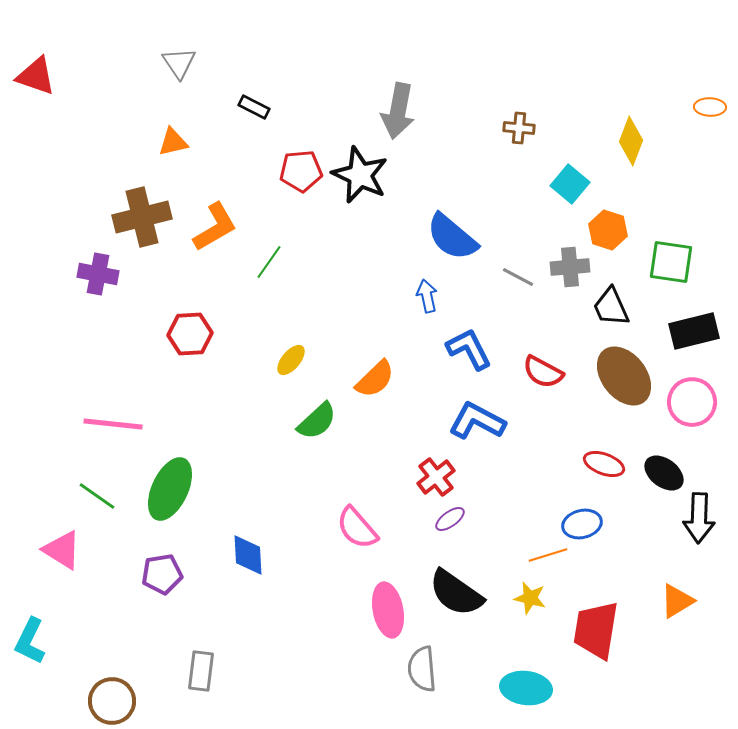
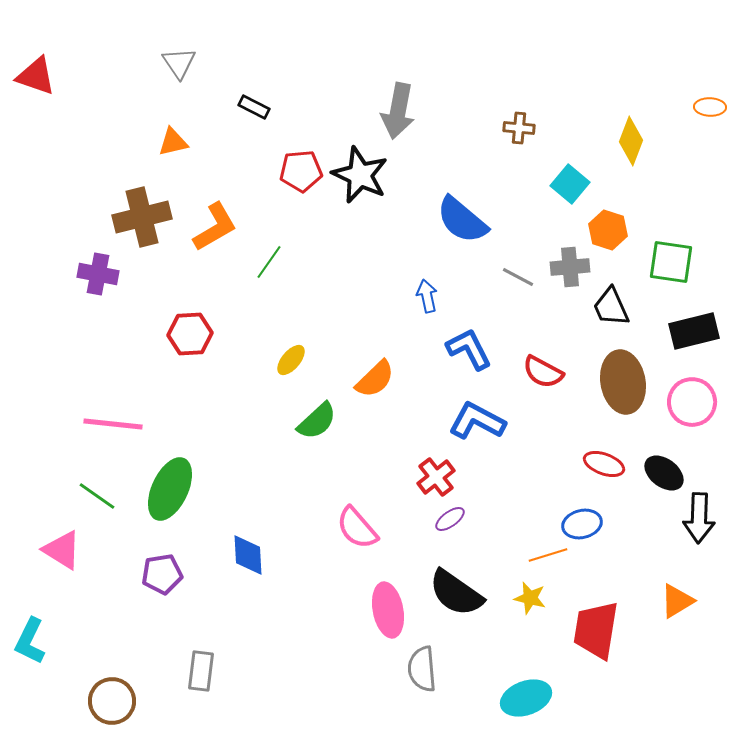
blue semicircle at (452, 237): moved 10 px right, 17 px up
brown ellipse at (624, 376): moved 1 px left, 6 px down; rotated 28 degrees clockwise
cyan ellipse at (526, 688): moved 10 px down; rotated 27 degrees counterclockwise
